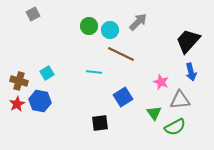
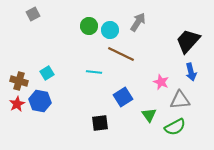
gray arrow: rotated 12 degrees counterclockwise
green triangle: moved 5 px left, 2 px down
